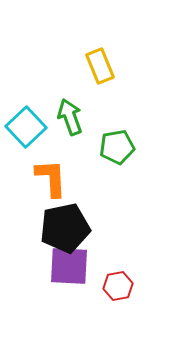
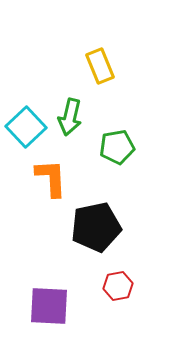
green arrow: rotated 147 degrees counterclockwise
black pentagon: moved 31 px right, 1 px up
purple square: moved 20 px left, 40 px down
